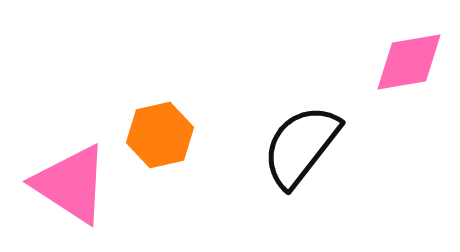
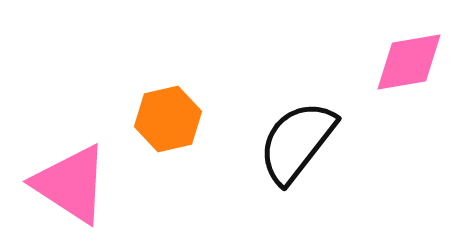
orange hexagon: moved 8 px right, 16 px up
black semicircle: moved 4 px left, 4 px up
